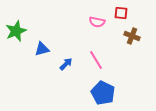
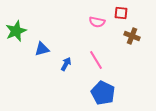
blue arrow: rotated 16 degrees counterclockwise
